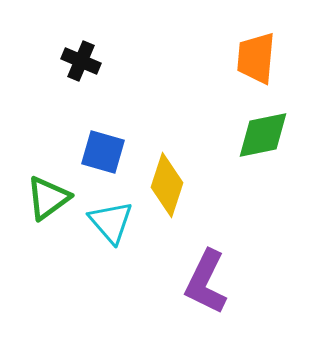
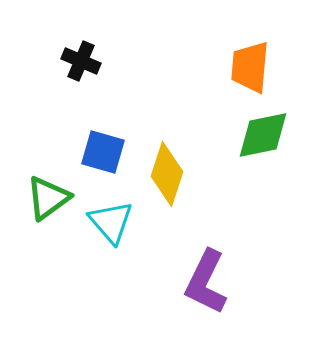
orange trapezoid: moved 6 px left, 9 px down
yellow diamond: moved 11 px up
